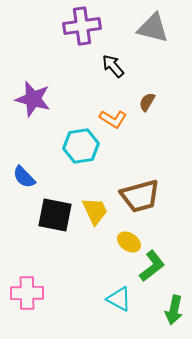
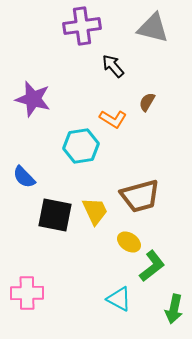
green arrow: moved 1 px up
